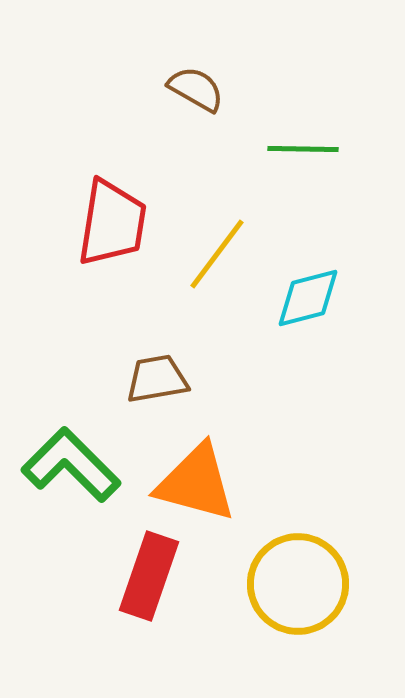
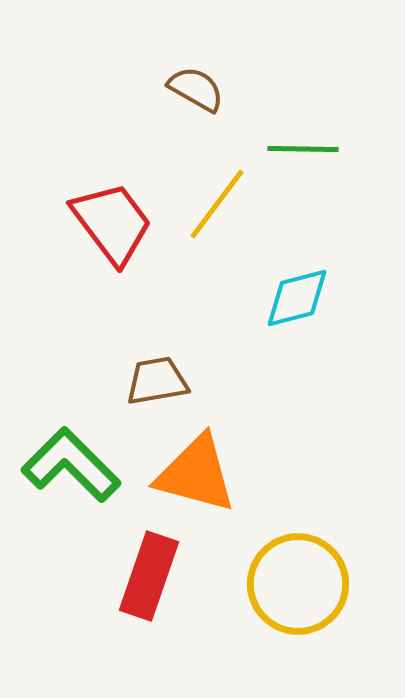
red trapezoid: rotated 46 degrees counterclockwise
yellow line: moved 50 px up
cyan diamond: moved 11 px left
brown trapezoid: moved 2 px down
orange triangle: moved 9 px up
